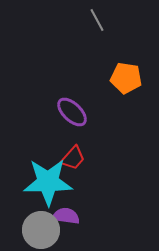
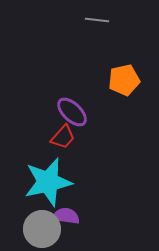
gray line: rotated 55 degrees counterclockwise
orange pentagon: moved 2 px left, 2 px down; rotated 20 degrees counterclockwise
red trapezoid: moved 10 px left, 21 px up
cyan star: rotated 12 degrees counterclockwise
gray circle: moved 1 px right, 1 px up
